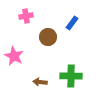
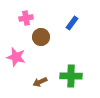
pink cross: moved 2 px down
brown circle: moved 7 px left
pink star: moved 2 px right, 1 px down; rotated 12 degrees counterclockwise
brown arrow: rotated 32 degrees counterclockwise
